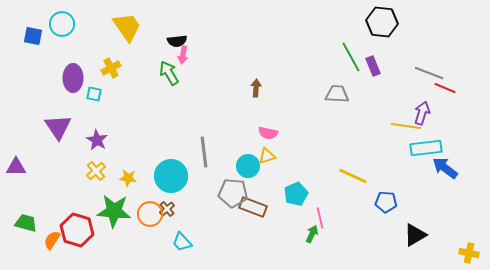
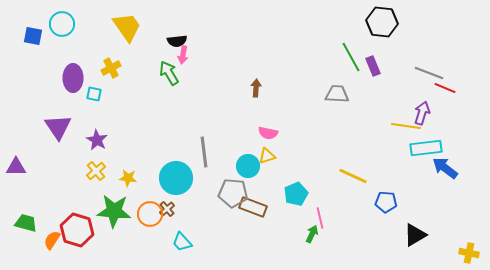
cyan circle at (171, 176): moved 5 px right, 2 px down
